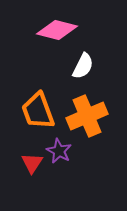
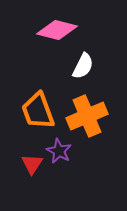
red triangle: moved 1 px down
